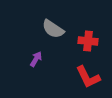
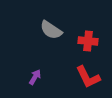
gray semicircle: moved 2 px left, 1 px down
purple arrow: moved 1 px left, 18 px down
